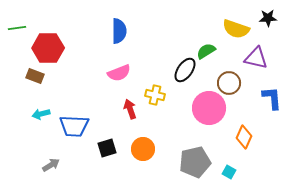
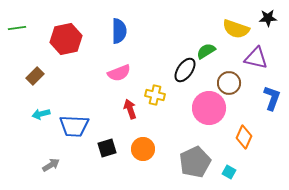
red hexagon: moved 18 px right, 9 px up; rotated 12 degrees counterclockwise
brown rectangle: rotated 66 degrees counterclockwise
blue L-shape: rotated 25 degrees clockwise
gray pentagon: rotated 12 degrees counterclockwise
